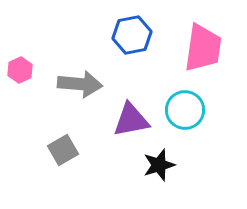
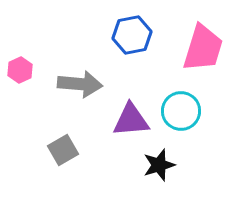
pink trapezoid: rotated 9 degrees clockwise
cyan circle: moved 4 px left, 1 px down
purple triangle: rotated 6 degrees clockwise
